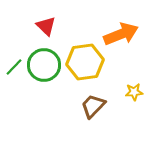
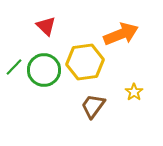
green circle: moved 5 px down
yellow star: rotated 30 degrees counterclockwise
brown trapezoid: rotated 8 degrees counterclockwise
